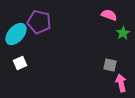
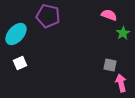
purple pentagon: moved 9 px right, 6 px up
